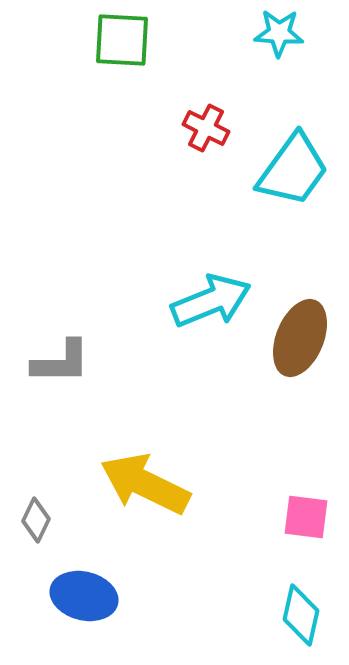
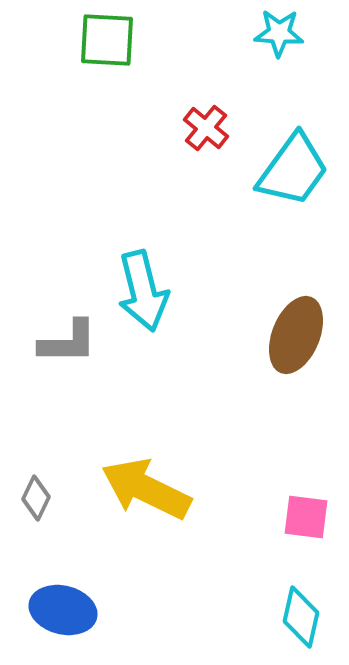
green square: moved 15 px left
red cross: rotated 12 degrees clockwise
cyan arrow: moved 68 px left, 10 px up; rotated 98 degrees clockwise
brown ellipse: moved 4 px left, 3 px up
gray L-shape: moved 7 px right, 20 px up
yellow arrow: moved 1 px right, 5 px down
gray diamond: moved 22 px up
blue ellipse: moved 21 px left, 14 px down
cyan diamond: moved 2 px down
